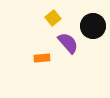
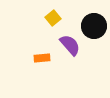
black circle: moved 1 px right
purple semicircle: moved 2 px right, 2 px down
